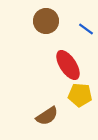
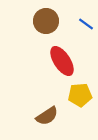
blue line: moved 5 px up
red ellipse: moved 6 px left, 4 px up
yellow pentagon: rotated 10 degrees counterclockwise
